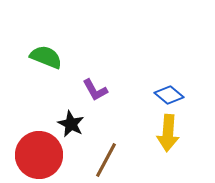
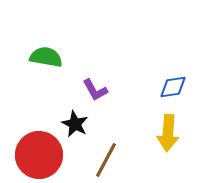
green semicircle: rotated 12 degrees counterclockwise
blue diamond: moved 4 px right, 8 px up; rotated 48 degrees counterclockwise
black star: moved 4 px right
